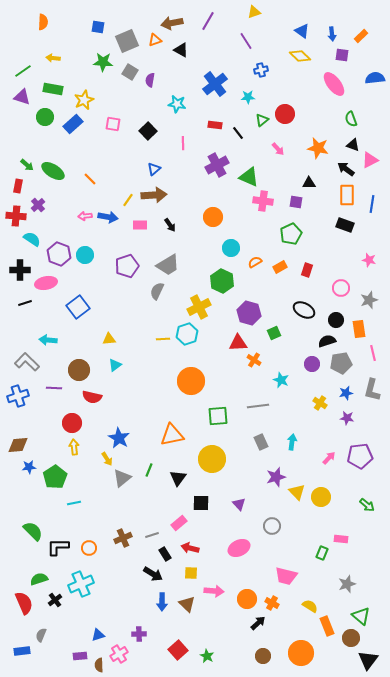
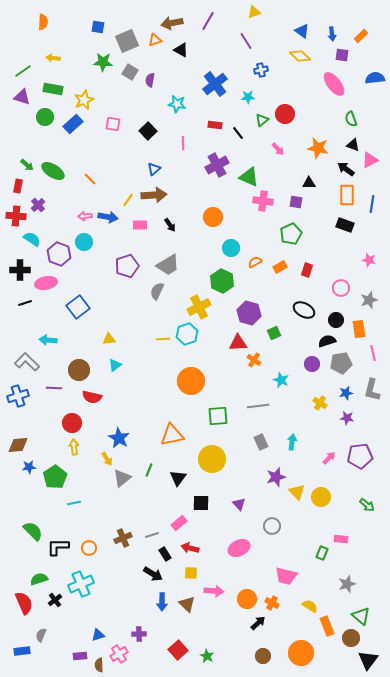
cyan circle at (85, 255): moved 1 px left, 13 px up
